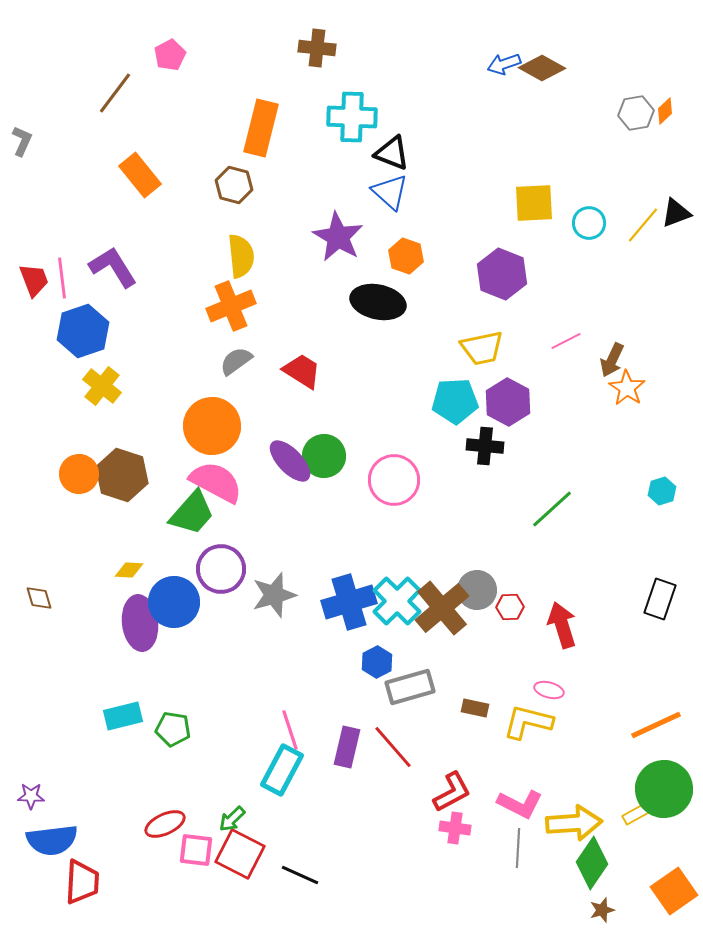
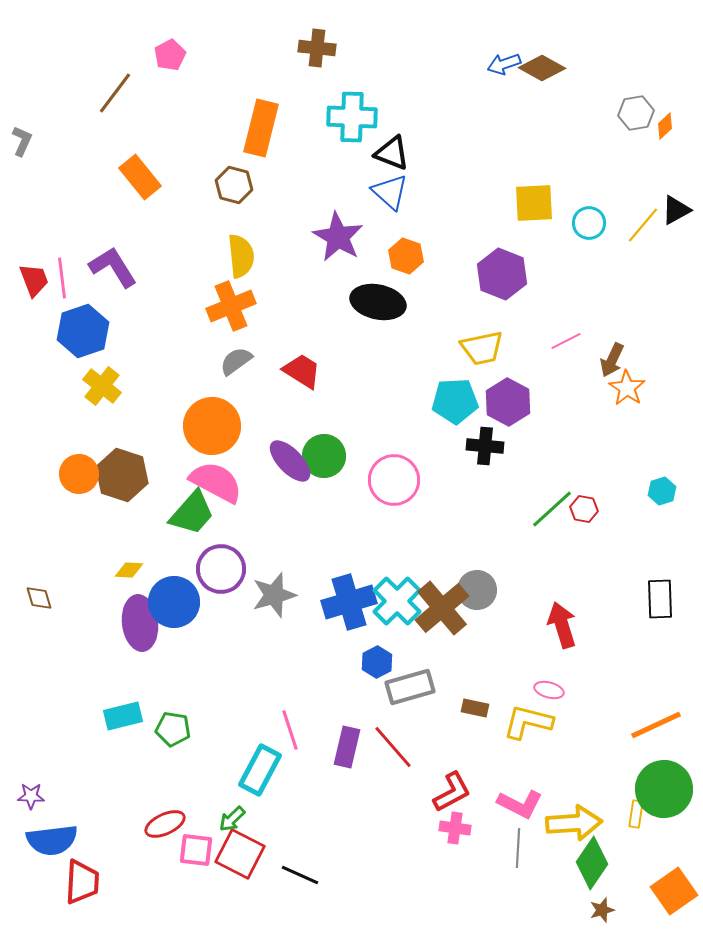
orange diamond at (665, 111): moved 15 px down
orange rectangle at (140, 175): moved 2 px down
black triangle at (676, 213): moved 3 px up; rotated 8 degrees counterclockwise
black rectangle at (660, 599): rotated 21 degrees counterclockwise
red hexagon at (510, 607): moved 74 px right, 98 px up; rotated 12 degrees clockwise
cyan rectangle at (282, 770): moved 22 px left
yellow rectangle at (636, 814): rotated 52 degrees counterclockwise
